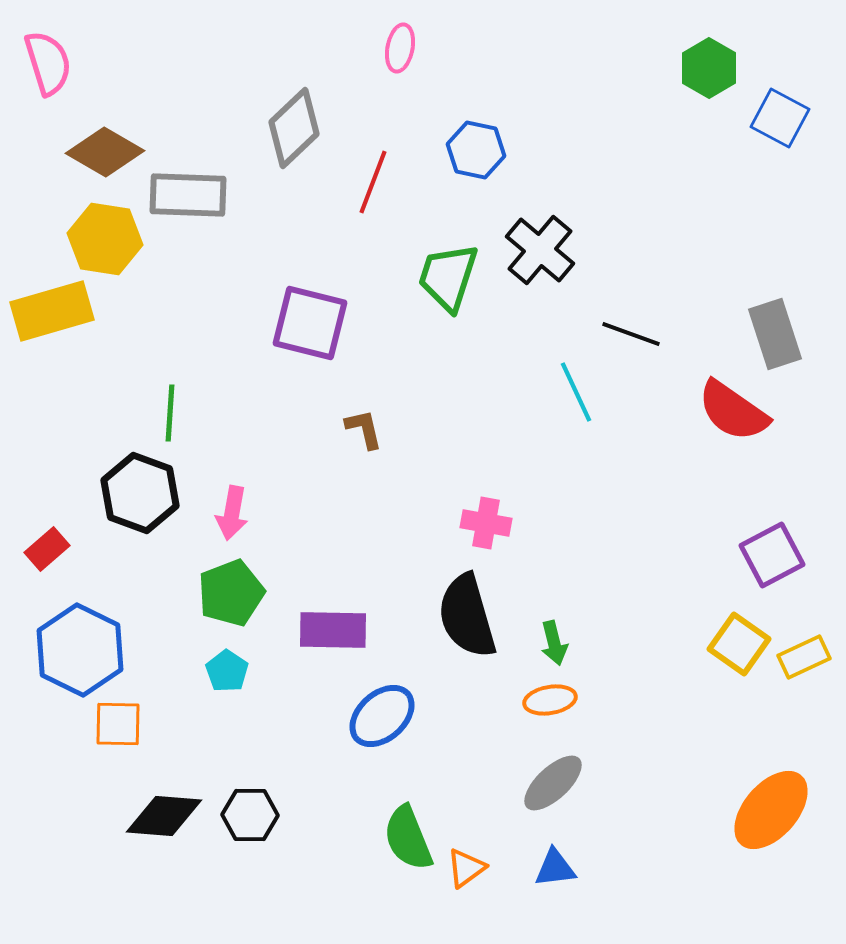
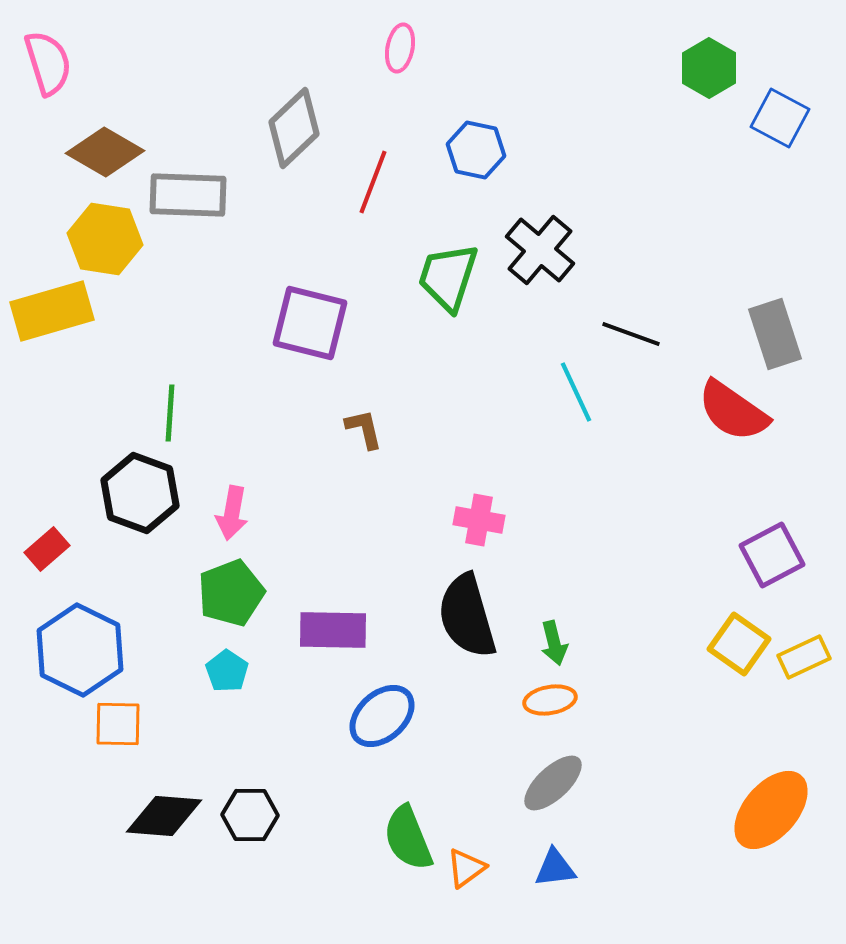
pink cross at (486, 523): moved 7 px left, 3 px up
